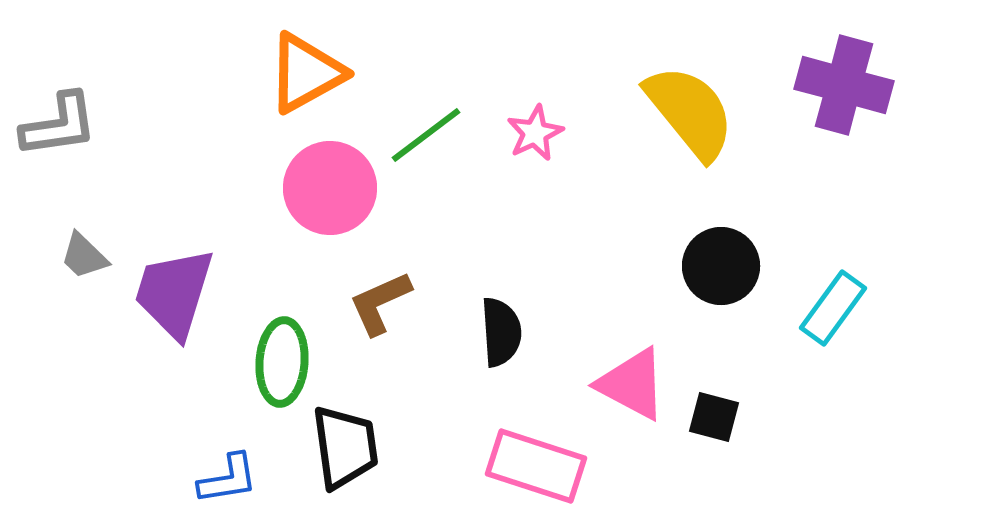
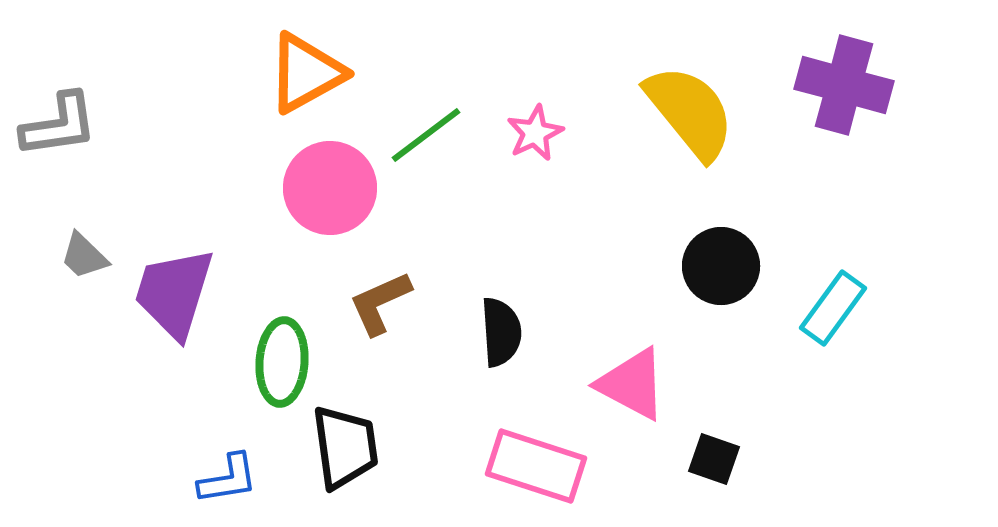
black square: moved 42 px down; rotated 4 degrees clockwise
